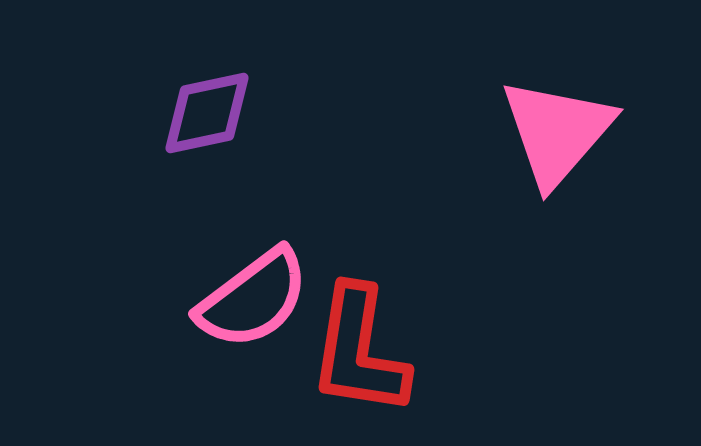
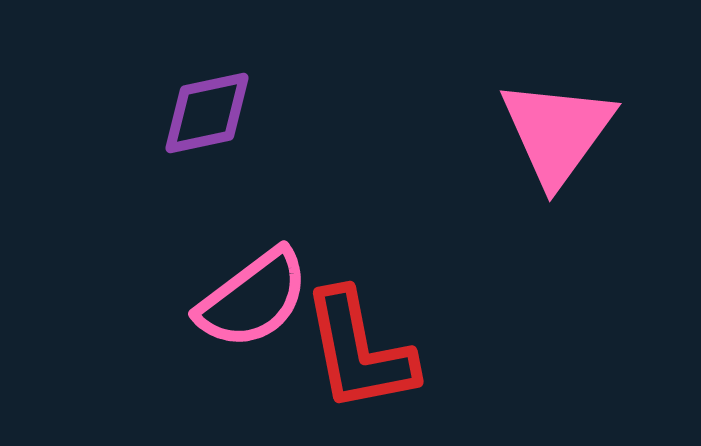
pink triangle: rotated 5 degrees counterclockwise
red L-shape: rotated 20 degrees counterclockwise
